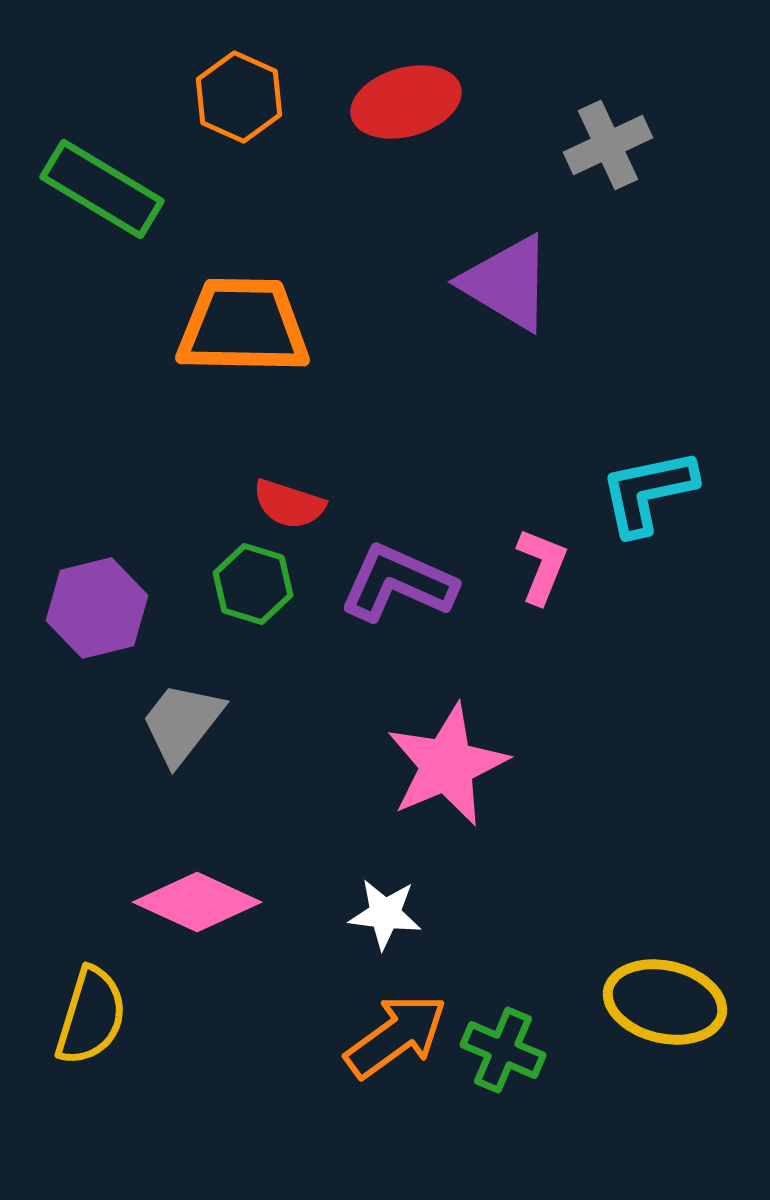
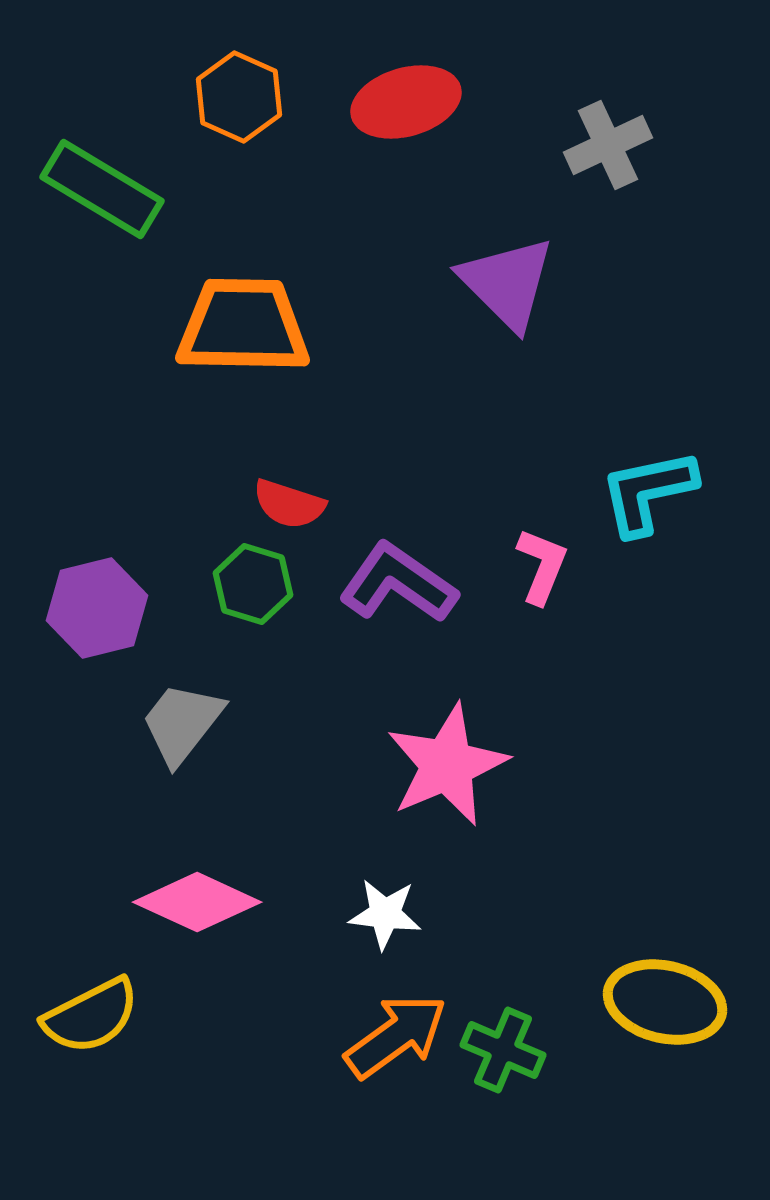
purple triangle: rotated 14 degrees clockwise
purple L-shape: rotated 11 degrees clockwise
yellow semicircle: rotated 46 degrees clockwise
